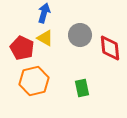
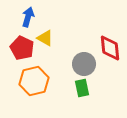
blue arrow: moved 16 px left, 4 px down
gray circle: moved 4 px right, 29 px down
